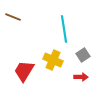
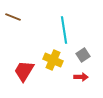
cyan line: moved 1 px down
